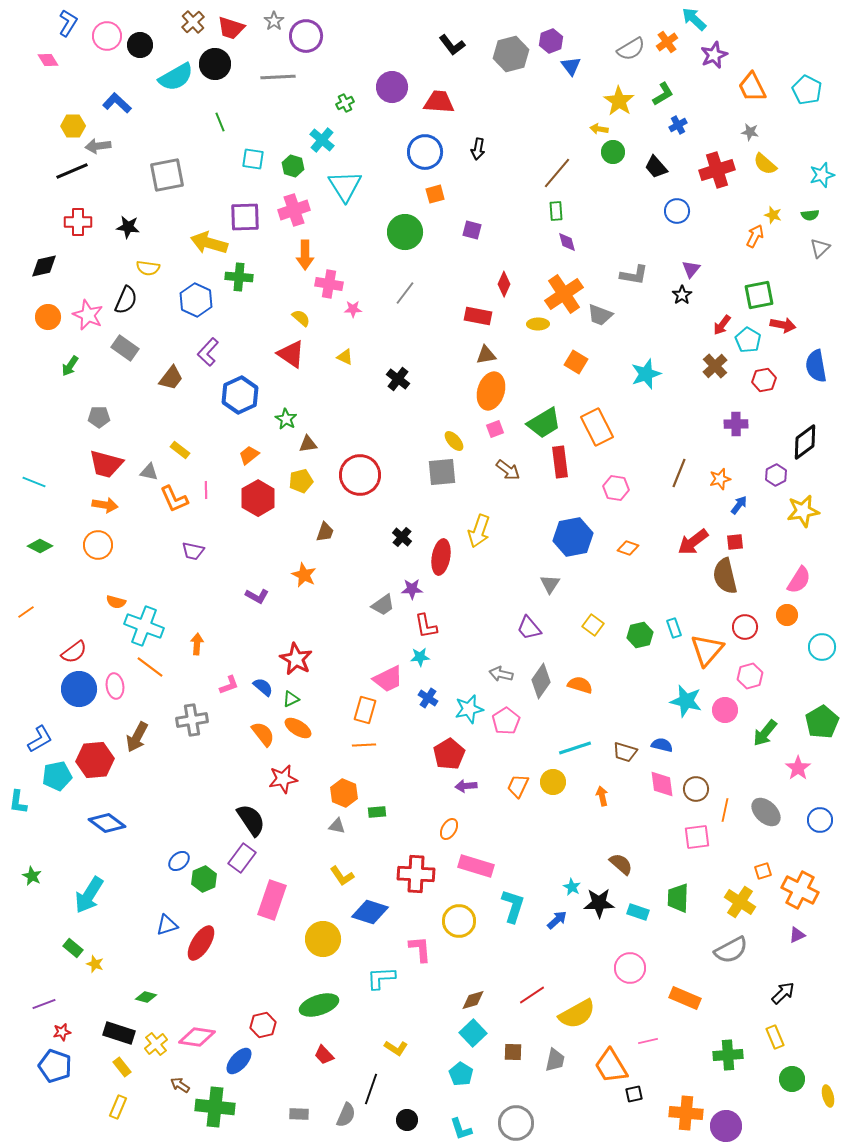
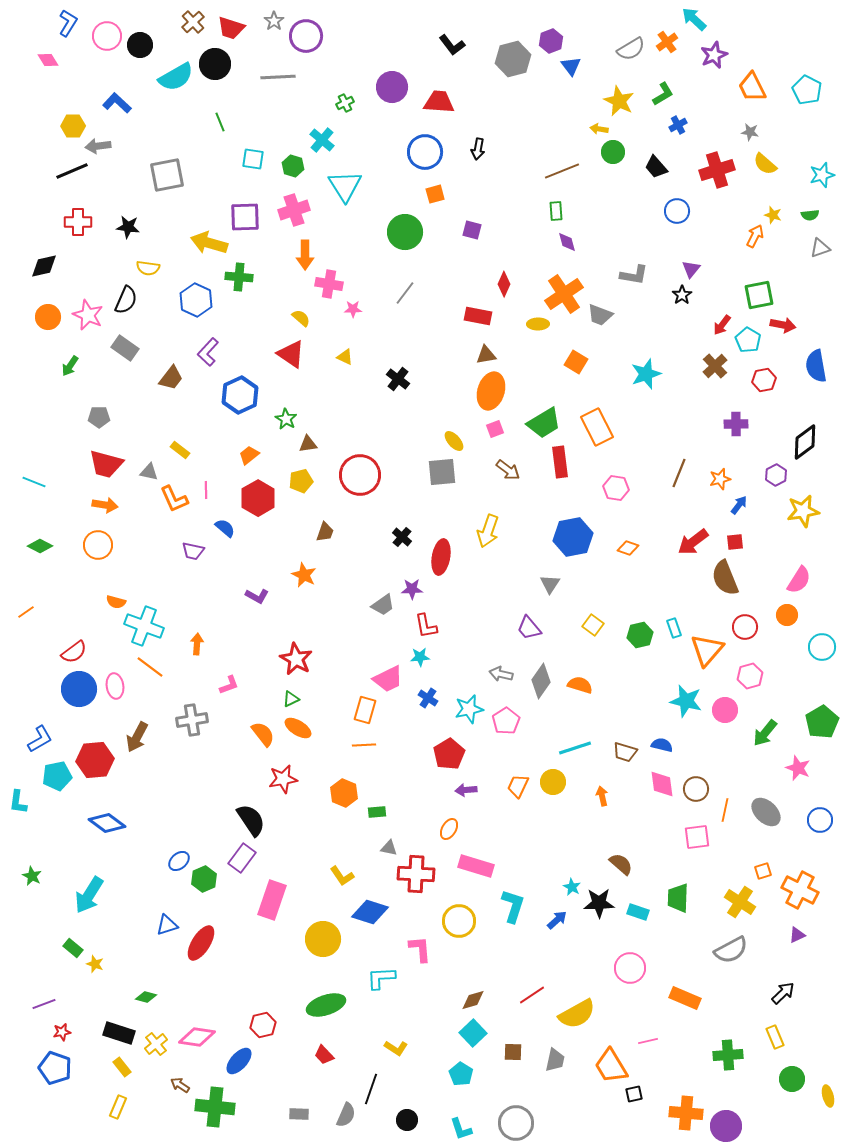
gray hexagon at (511, 54): moved 2 px right, 5 px down
yellow star at (619, 101): rotated 8 degrees counterclockwise
brown line at (557, 173): moved 5 px right, 2 px up; rotated 28 degrees clockwise
gray triangle at (820, 248): rotated 25 degrees clockwise
yellow arrow at (479, 531): moved 9 px right
brown semicircle at (725, 576): moved 2 px down; rotated 9 degrees counterclockwise
blue semicircle at (263, 687): moved 38 px left, 159 px up
pink star at (798, 768): rotated 15 degrees counterclockwise
purple arrow at (466, 786): moved 4 px down
gray triangle at (337, 826): moved 52 px right, 22 px down
green ellipse at (319, 1005): moved 7 px right
blue pentagon at (55, 1066): moved 2 px down
